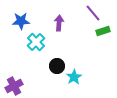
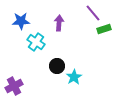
green rectangle: moved 1 px right, 2 px up
cyan cross: rotated 12 degrees counterclockwise
